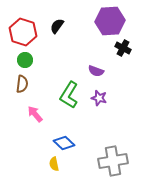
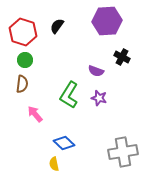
purple hexagon: moved 3 px left
black cross: moved 1 px left, 9 px down
gray cross: moved 10 px right, 9 px up
